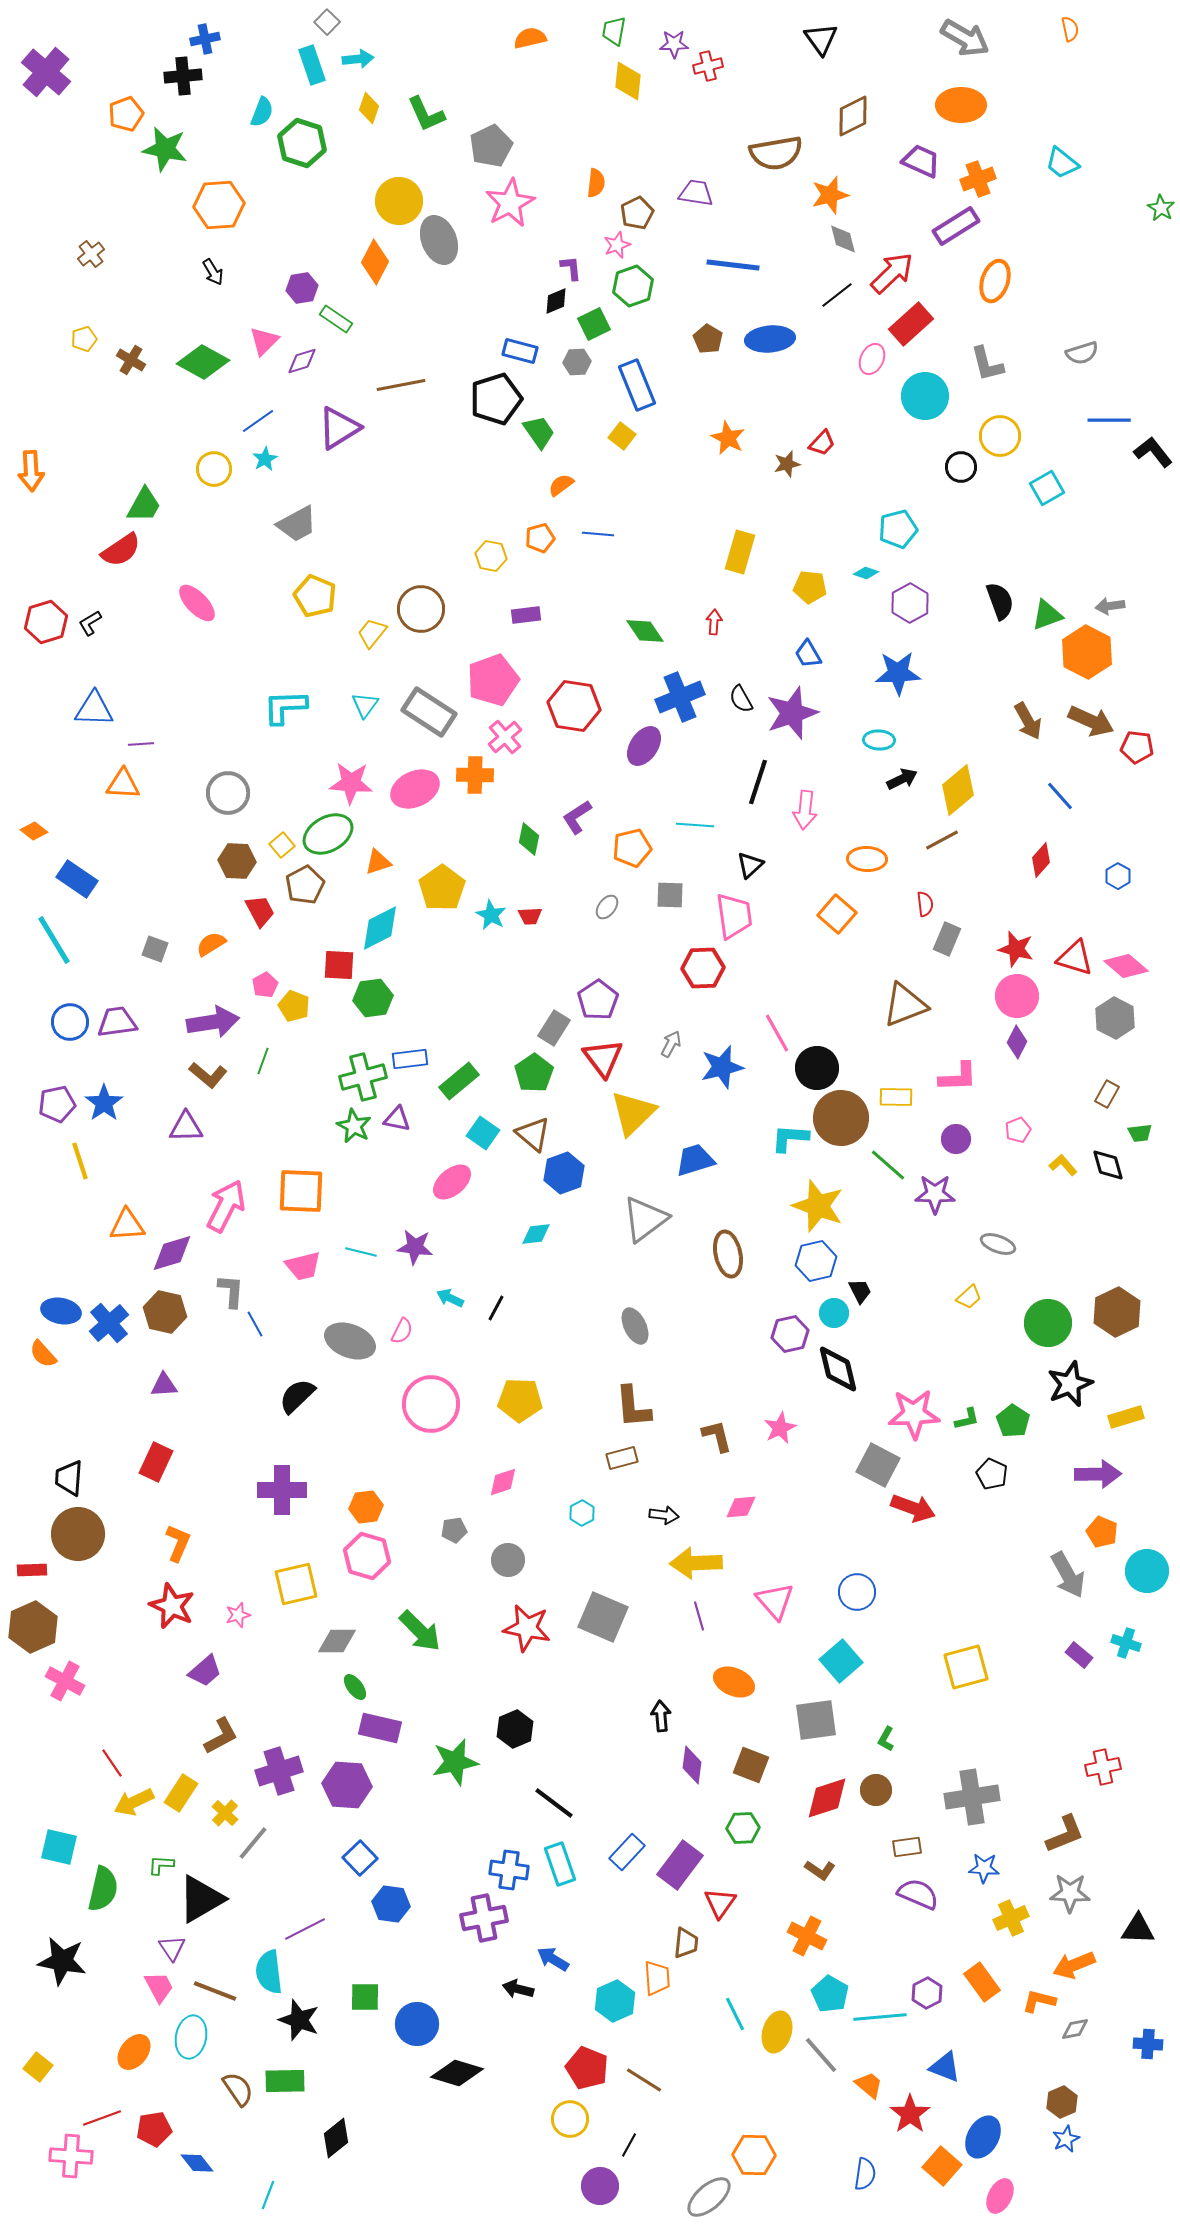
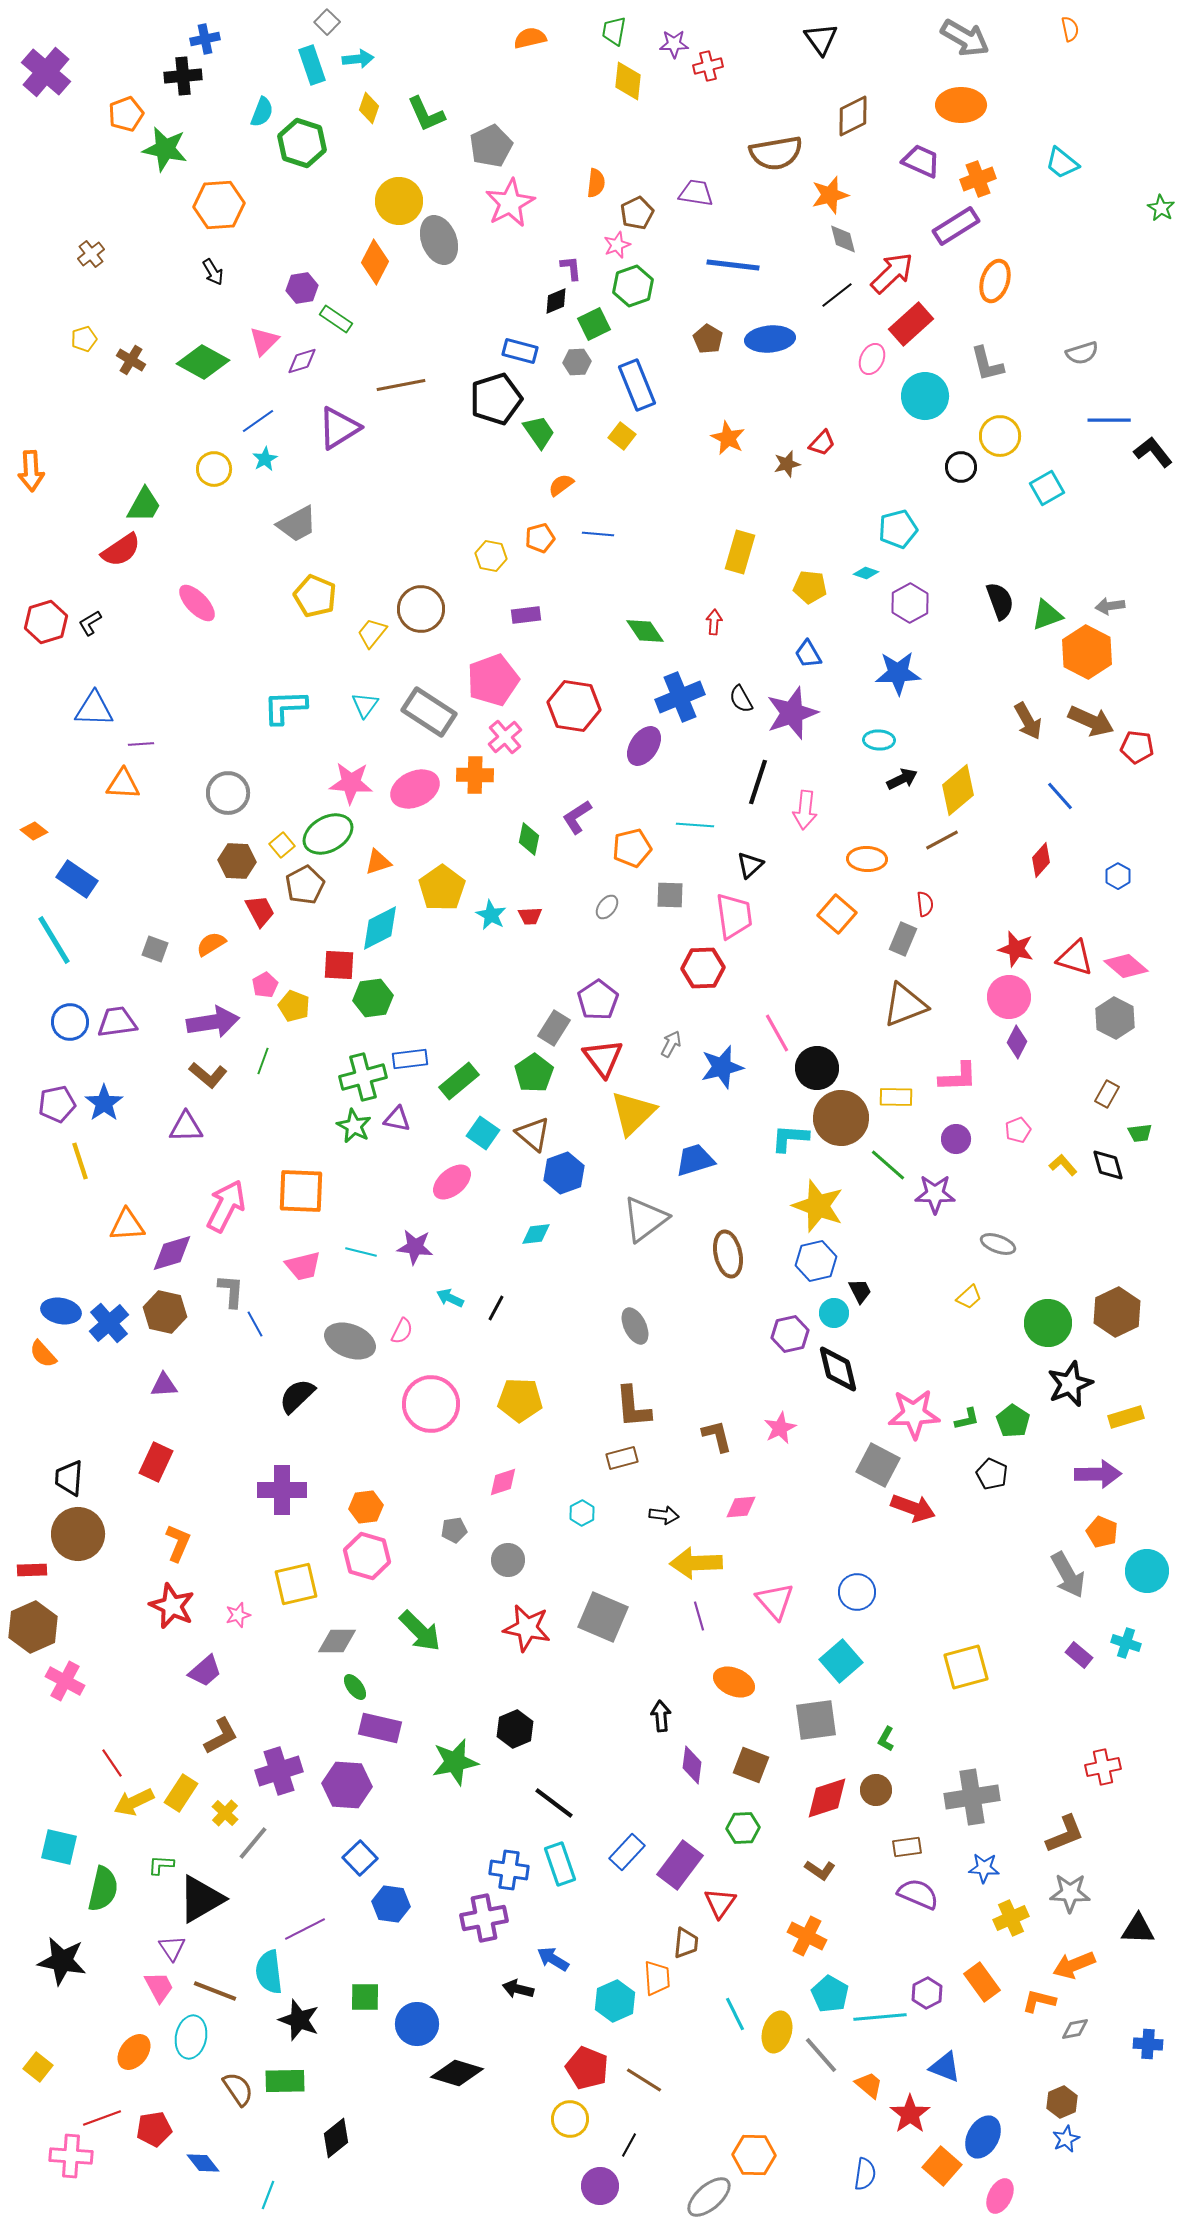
gray rectangle at (947, 939): moved 44 px left
pink circle at (1017, 996): moved 8 px left, 1 px down
blue diamond at (197, 2163): moved 6 px right
